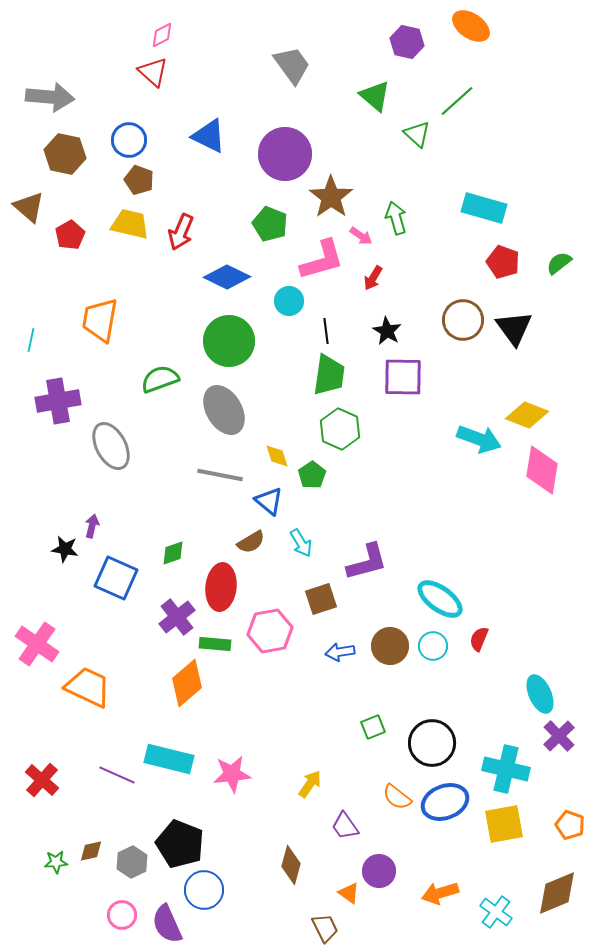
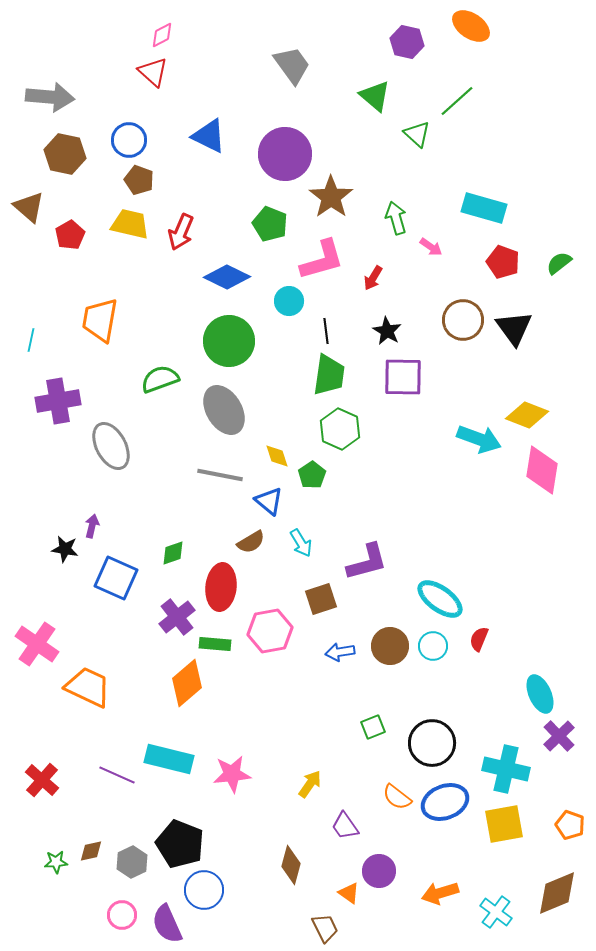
pink arrow at (361, 236): moved 70 px right, 11 px down
